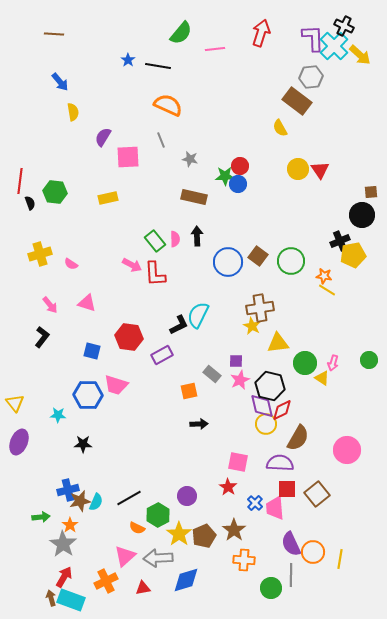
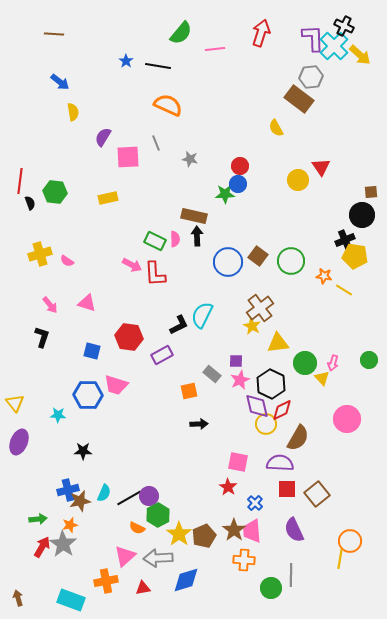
blue star at (128, 60): moved 2 px left, 1 px down
blue arrow at (60, 82): rotated 12 degrees counterclockwise
brown rectangle at (297, 101): moved 2 px right, 2 px up
yellow semicircle at (280, 128): moved 4 px left
gray line at (161, 140): moved 5 px left, 3 px down
yellow circle at (298, 169): moved 11 px down
red triangle at (320, 170): moved 1 px right, 3 px up
green star at (225, 176): moved 18 px down
brown rectangle at (194, 197): moved 19 px down
green rectangle at (155, 241): rotated 25 degrees counterclockwise
black cross at (340, 241): moved 5 px right, 1 px up
yellow pentagon at (353, 255): moved 2 px right, 1 px down; rotated 20 degrees clockwise
pink semicircle at (71, 264): moved 4 px left, 3 px up
yellow line at (327, 290): moved 17 px right
brown cross at (260, 308): rotated 28 degrees counterclockwise
cyan semicircle at (198, 315): moved 4 px right
black L-shape at (42, 337): rotated 20 degrees counterclockwise
yellow triangle at (322, 378): rotated 14 degrees clockwise
black hexagon at (270, 386): moved 1 px right, 2 px up; rotated 12 degrees clockwise
purple diamond at (262, 406): moved 5 px left
black star at (83, 444): moved 7 px down
pink circle at (347, 450): moved 31 px up
purple circle at (187, 496): moved 38 px left
cyan semicircle at (96, 502): moved 8 px right, 9 px up
pink trapezoid at (275, 508): moved 23 px left, 23 px down
green arrow at (41, 517): moved 3 px left, 2 px down
orange star at (70, 525): rotated 21 degrees clockwise
purple semicircle at (291, 544): moved 3 px right, 14 px up
orange circle at (313, 552): moved 37 px right, 11 px up
red arrow at (64, 577): moved 22 px left, 30 px up
orange cross at (106, 581): rotated 15 degrees clockwise
brown arrow at (51, 598): moved 33 px left
